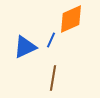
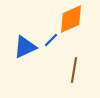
blue line: rotated 21 degrees clockwise
brown line: moved 21 px right, 8 px up
